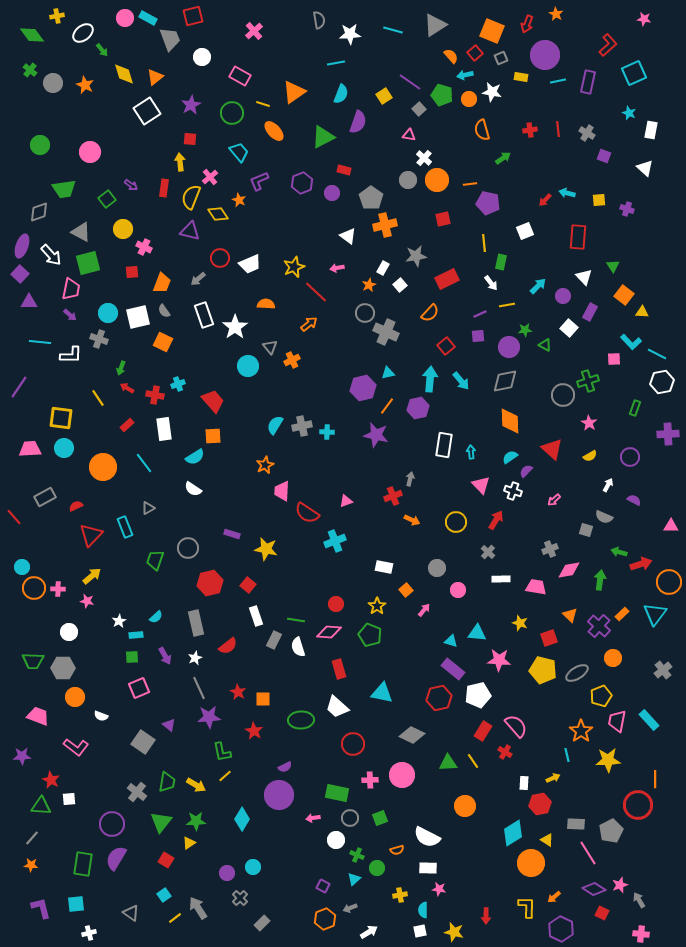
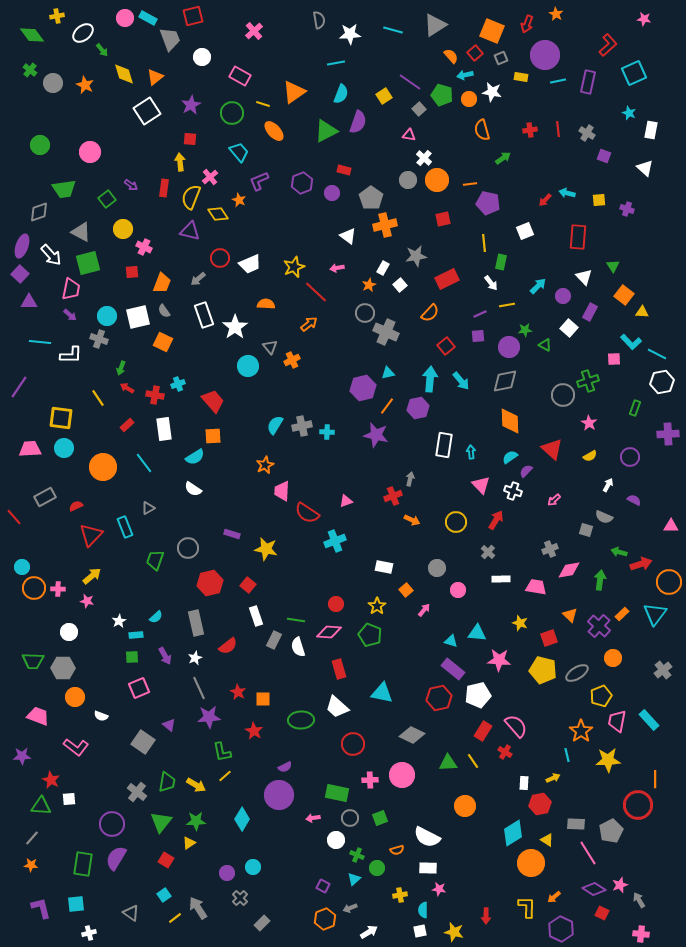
green triangle at (323, 137): moved 3 px right, 6 px up
cyan circle at (108, 313): moved 1 px left, 3 px down
